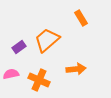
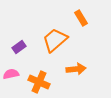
orange trapezoid: moved 8 px right
orange cross: moved 2 px down
